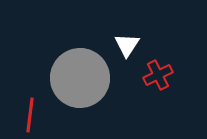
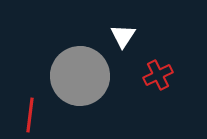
white triangle: moved 4 px left, 9 px up
gray circle: moved 2 px up
